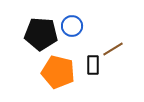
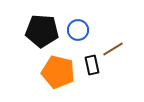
blue circle: moved 6 px right, 4 px down
black pentagon: moved 1 px right, 3 px up
black rectangle: moved 1 px left; rotated 12 degrees counterclockwise
